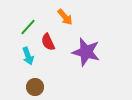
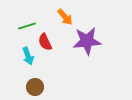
green line: moved 1 px left, 1 px up; rotated 30 degrees clockwise
red semicircle: moved 3 px left
purple star: moved 1 px right, 11 px up; rotated 20 degrees counterclockwise
